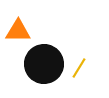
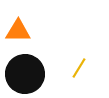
black circle: moved 19 px left, 10 px down
